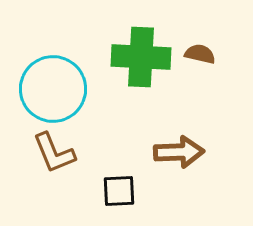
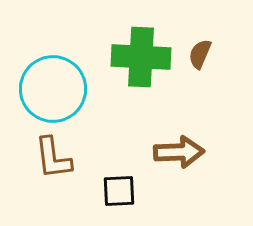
brown semicircle: rotated 80 degrees counterclockwise
brown L-shape: moved 1 px left, 5 px down; rotated 15 degrees clockwise
